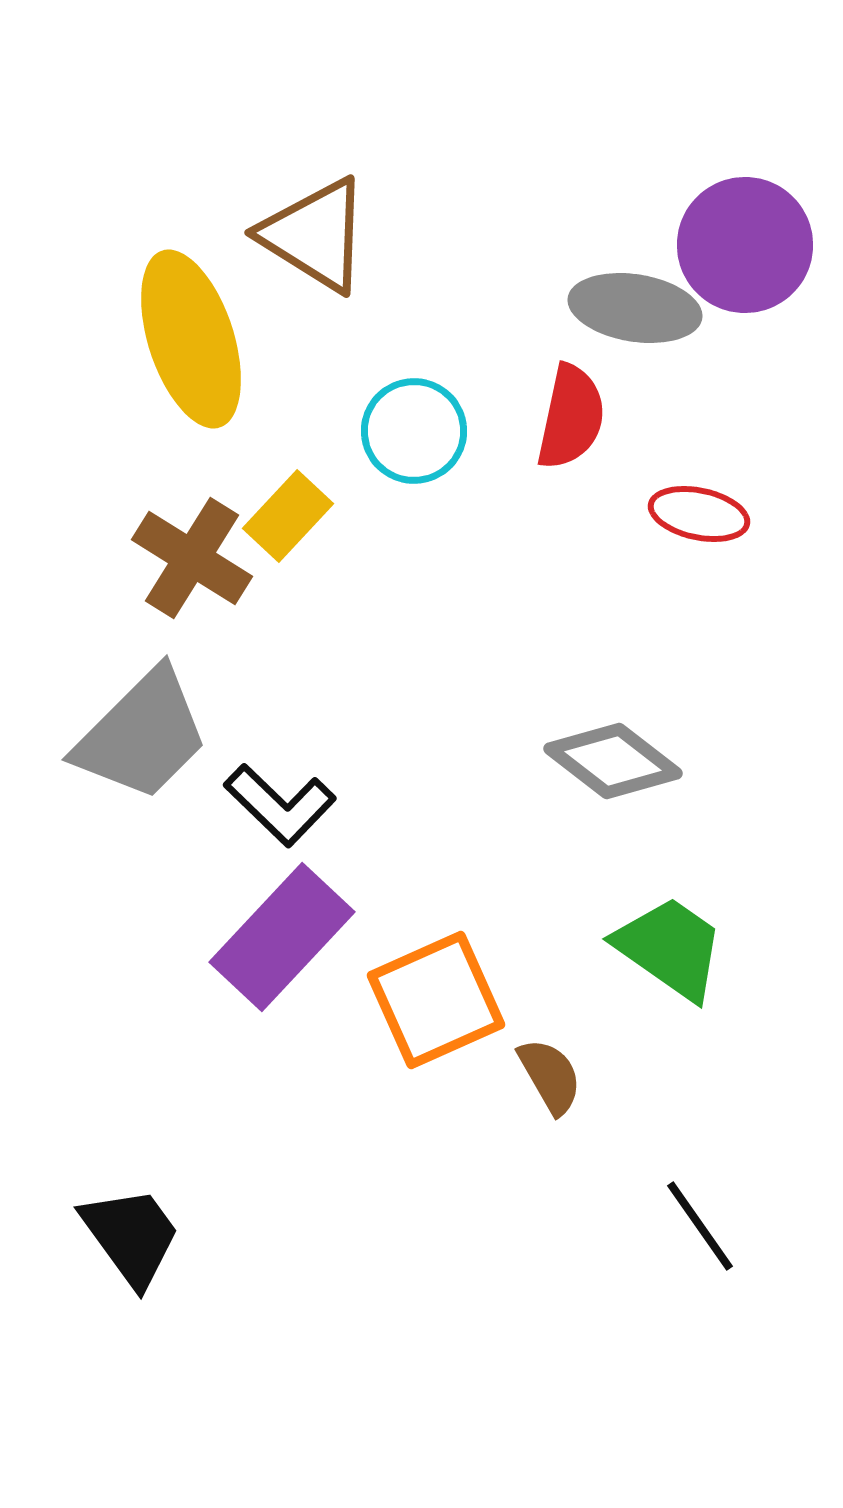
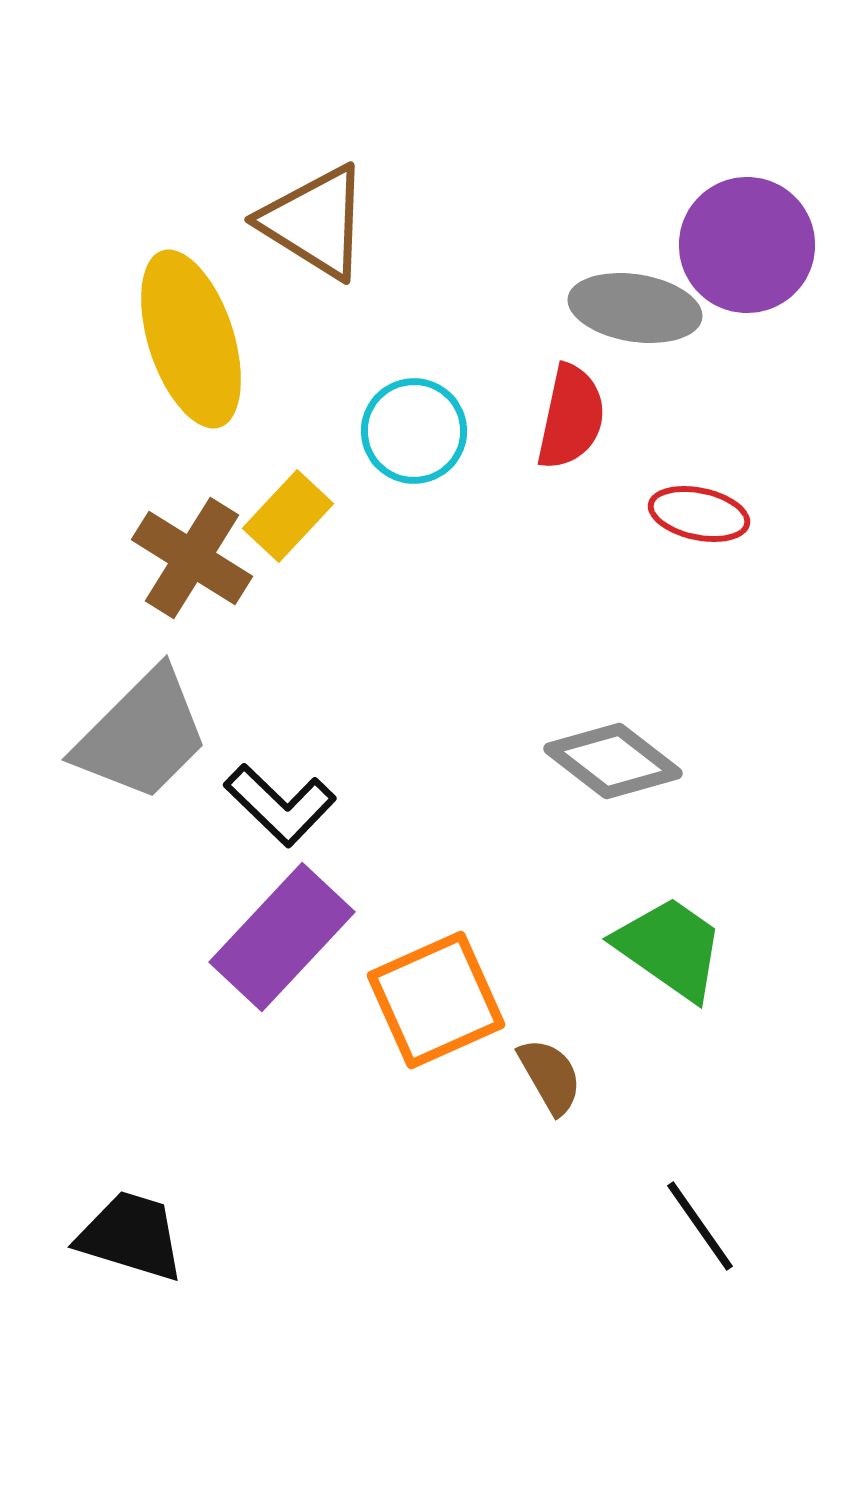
brown triangle: moved 13 px up
purple circle: moved 2 px right
black trapezoid: rotated 37 degrees counterclockwise
